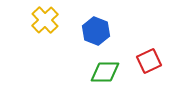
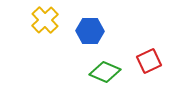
blue hexagon: moved 6 px left; rotated 20 degrees counterclockwise
green diamond: rotated 24 degrees clockwise
